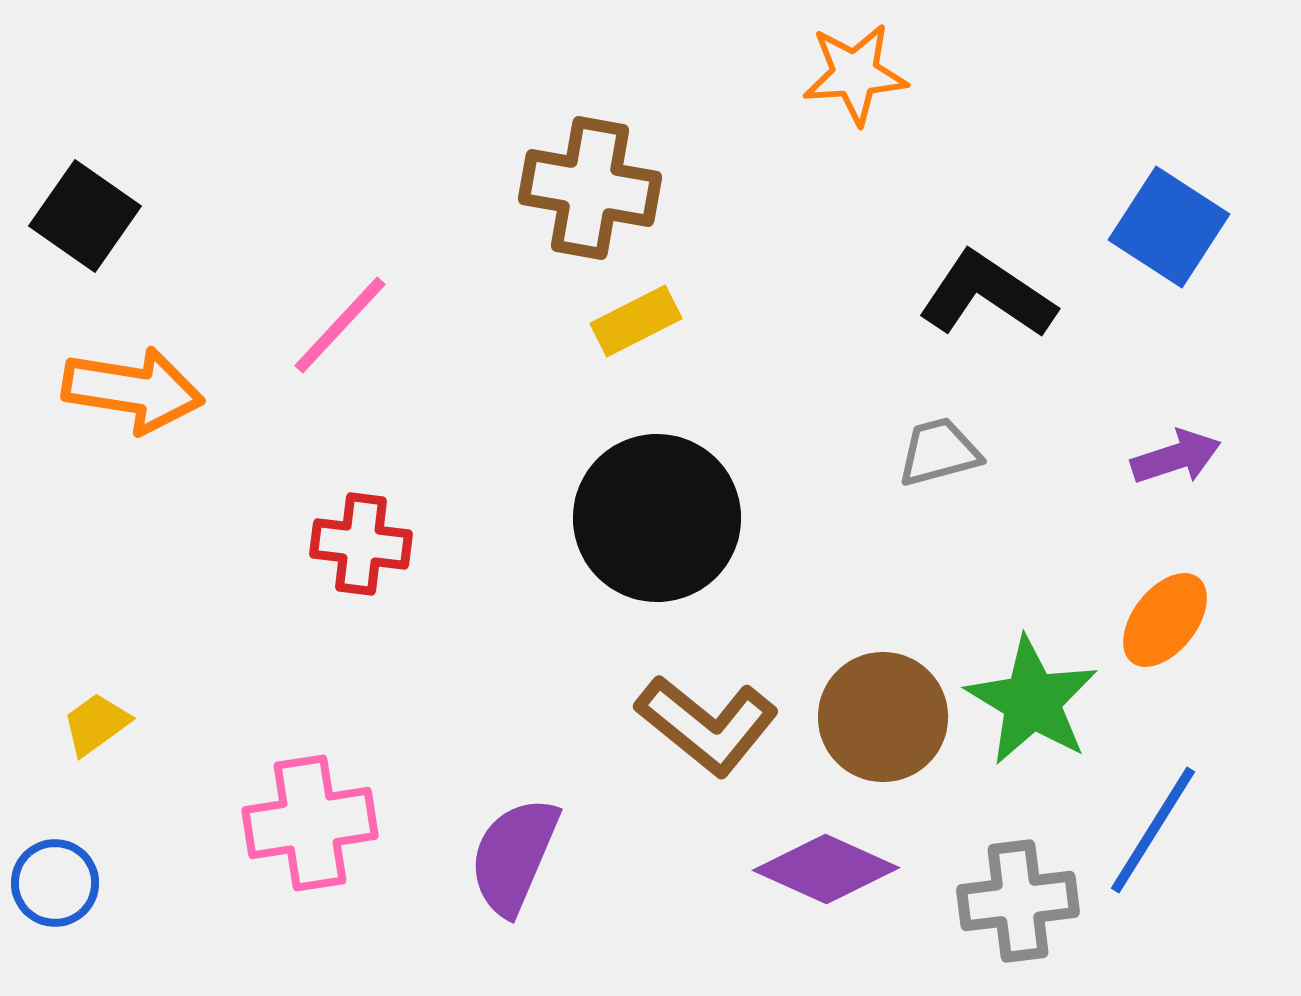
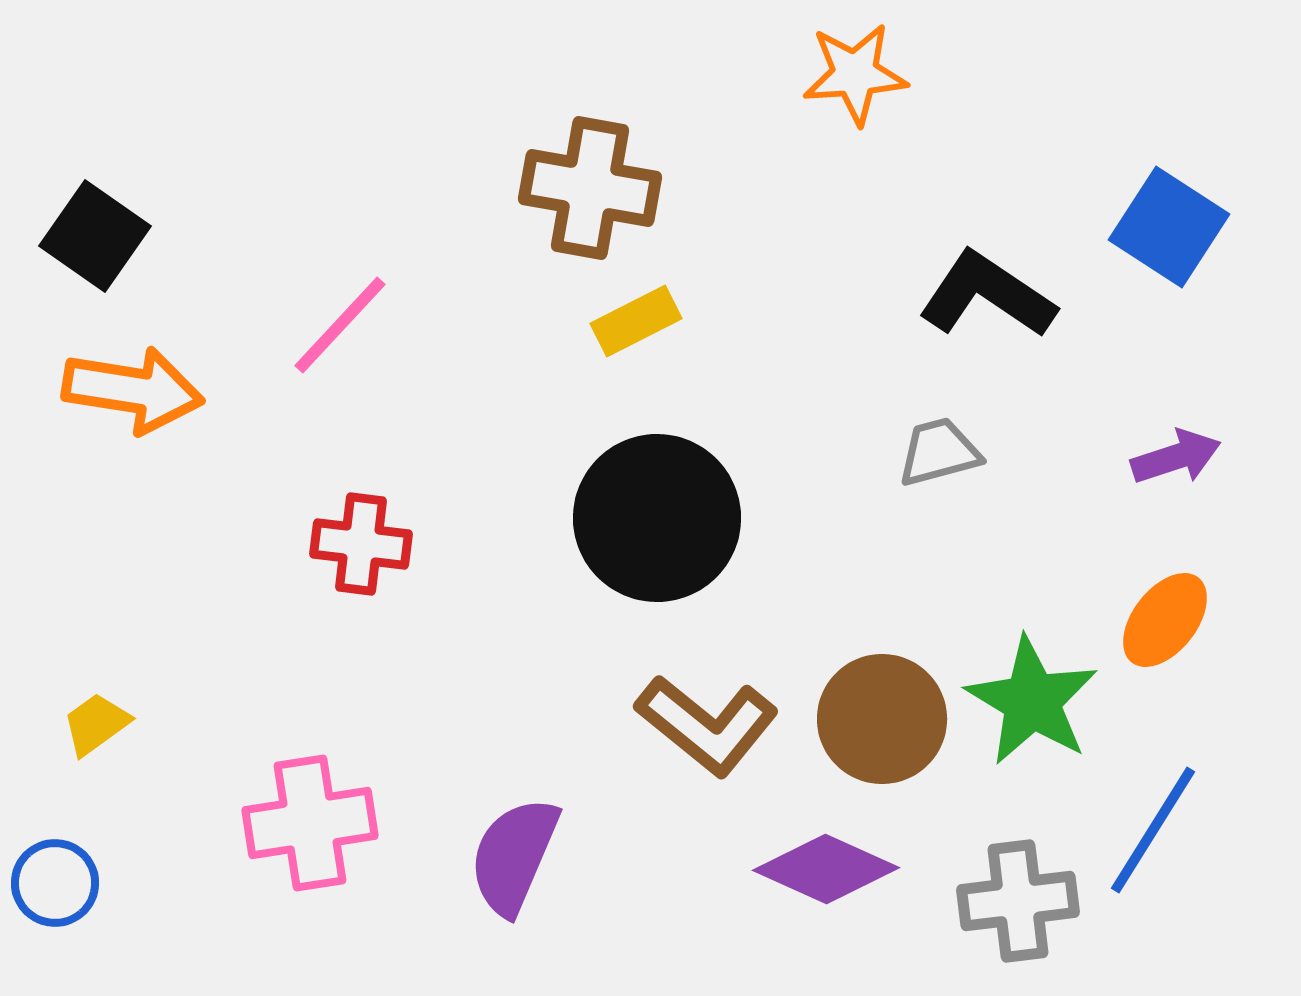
black square: moved 10 px right, 20 px down
brown circle: moved 1 px left, 2 px down
